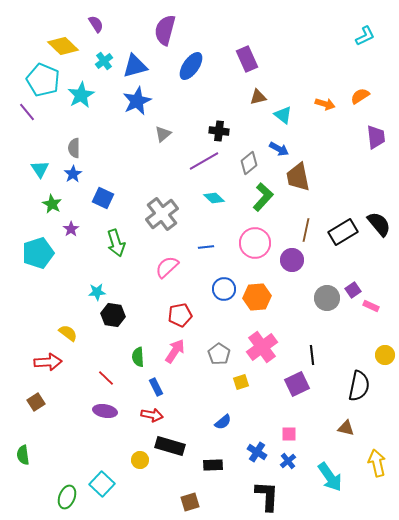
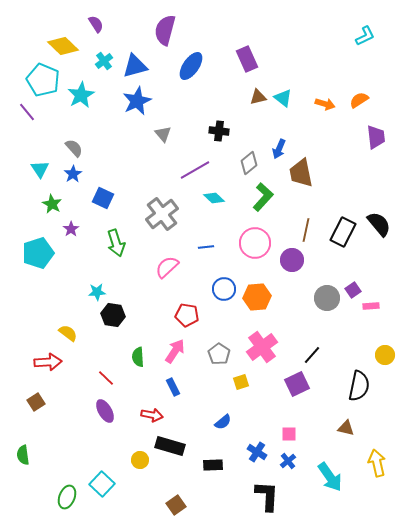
orange semicircle at (360, 96): moved 1 px left, 4 px down
cyan triangle at (283, 115): moved 17 px up
gray triangle at (163, 134): rotated 30 degrees counterclockwise
gray semicircle at (74, 148): rotated 138 degrees clockwise
blue arrow at (279, 149): rotated 84 degrees clockwise
purple line at (204, 161): moved 9 px left, 9 px down
brown trapezoid at (298, 177): moved 3 px right, 4 px up
black rectangle at (343, 232): rotated 32 degrees counterclockwise
pink rectangle at (371, 306): rotated 28 degrees counterclockwise
red pentagon at (180, 315): moved 7 px right; rotated 20 degrees clockwise
black line at (312, 355): rotated 48 degrees clockwise
blue rectangle at (156, 387): moved 17 px right
purple ellipse at (105, 411): rotated 50 degrees clockwise
brown square at (190, 502): moved 14 px left, 3 px down; rotated 18 degrees counterclockwise
